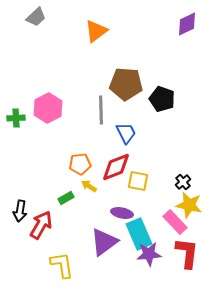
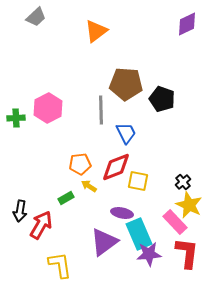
yellow star: rotated 12 degrees clockwise
yellow L-shape: moved 2 px left
